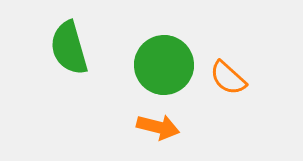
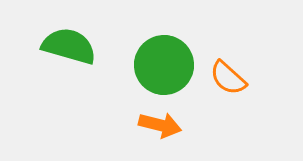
green semicircle: moved 2 px up; rotated 122 degrees clockwise
orange arrow: moved 2 px right, 2 px up
